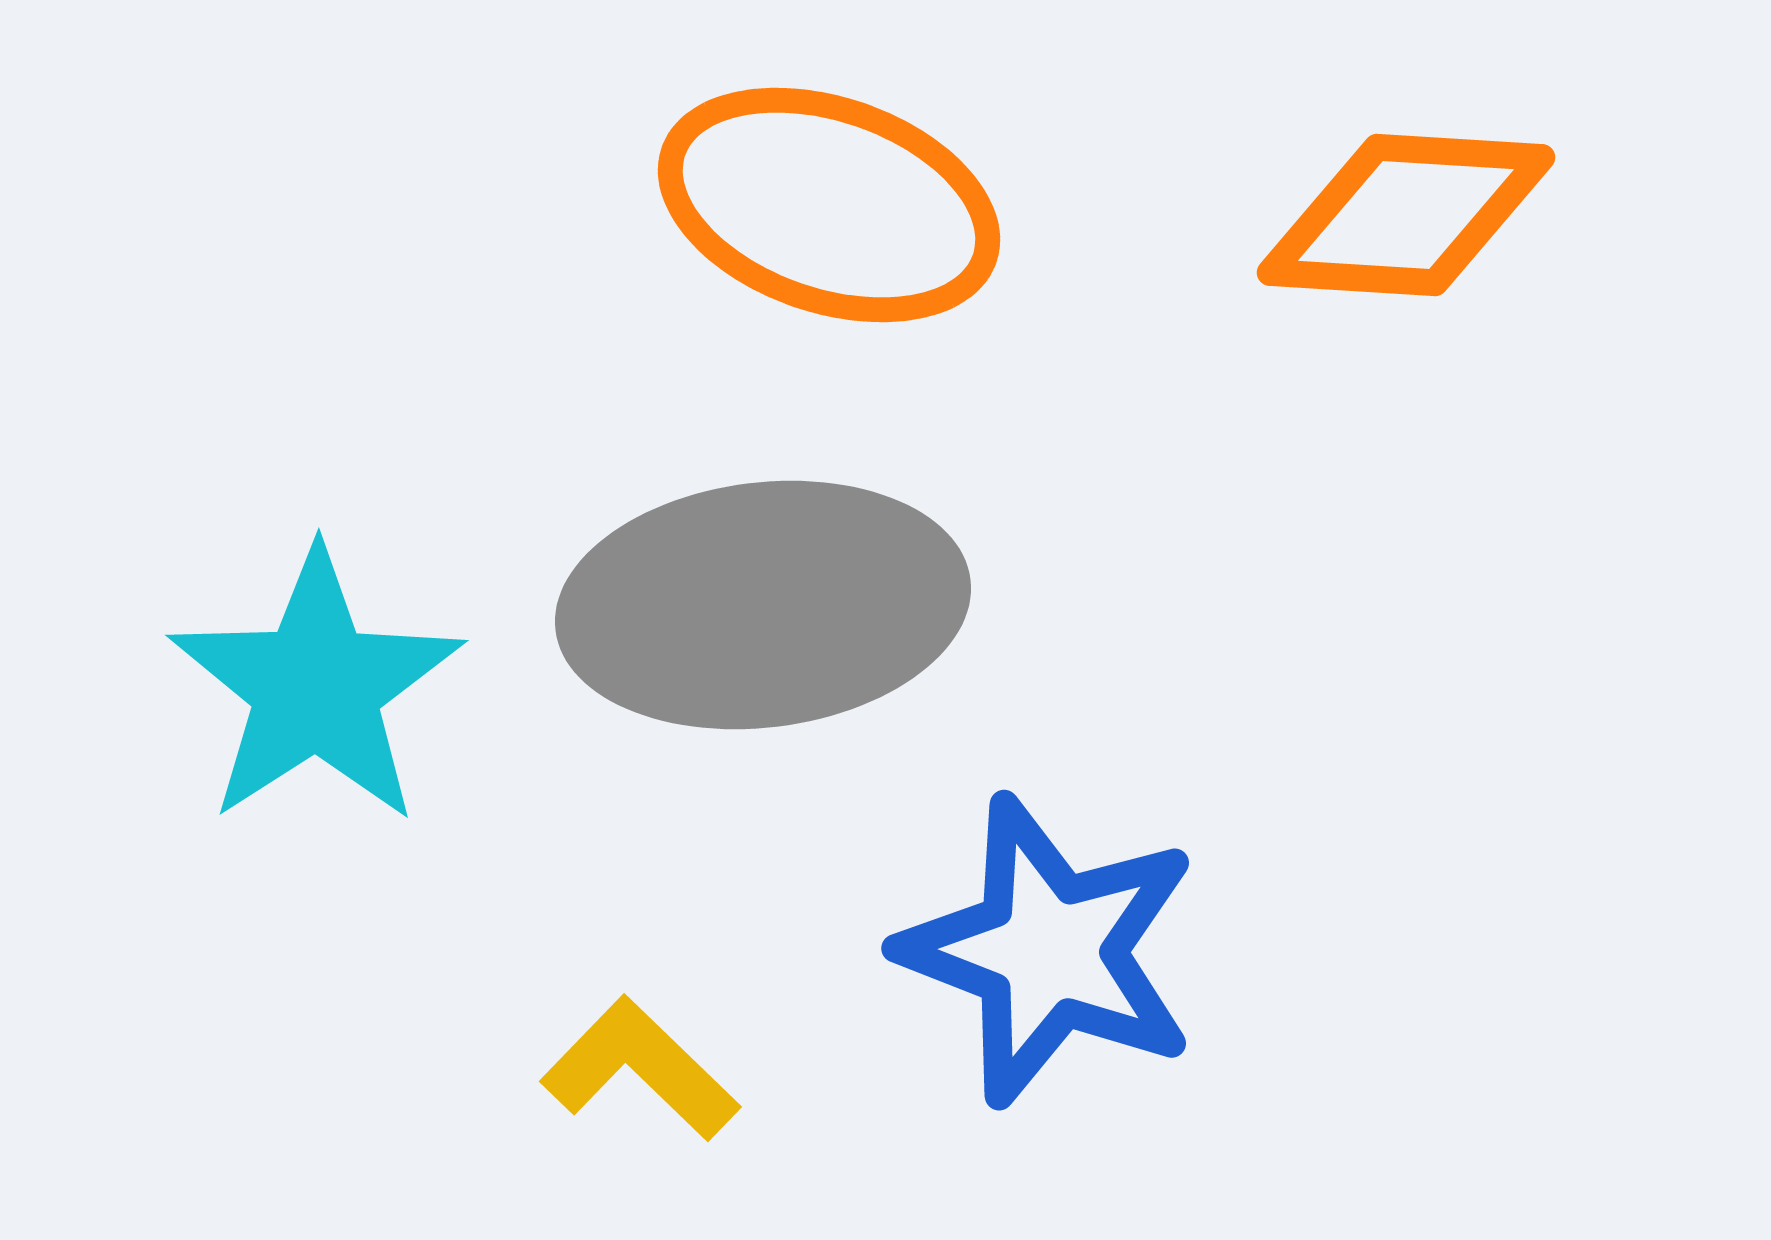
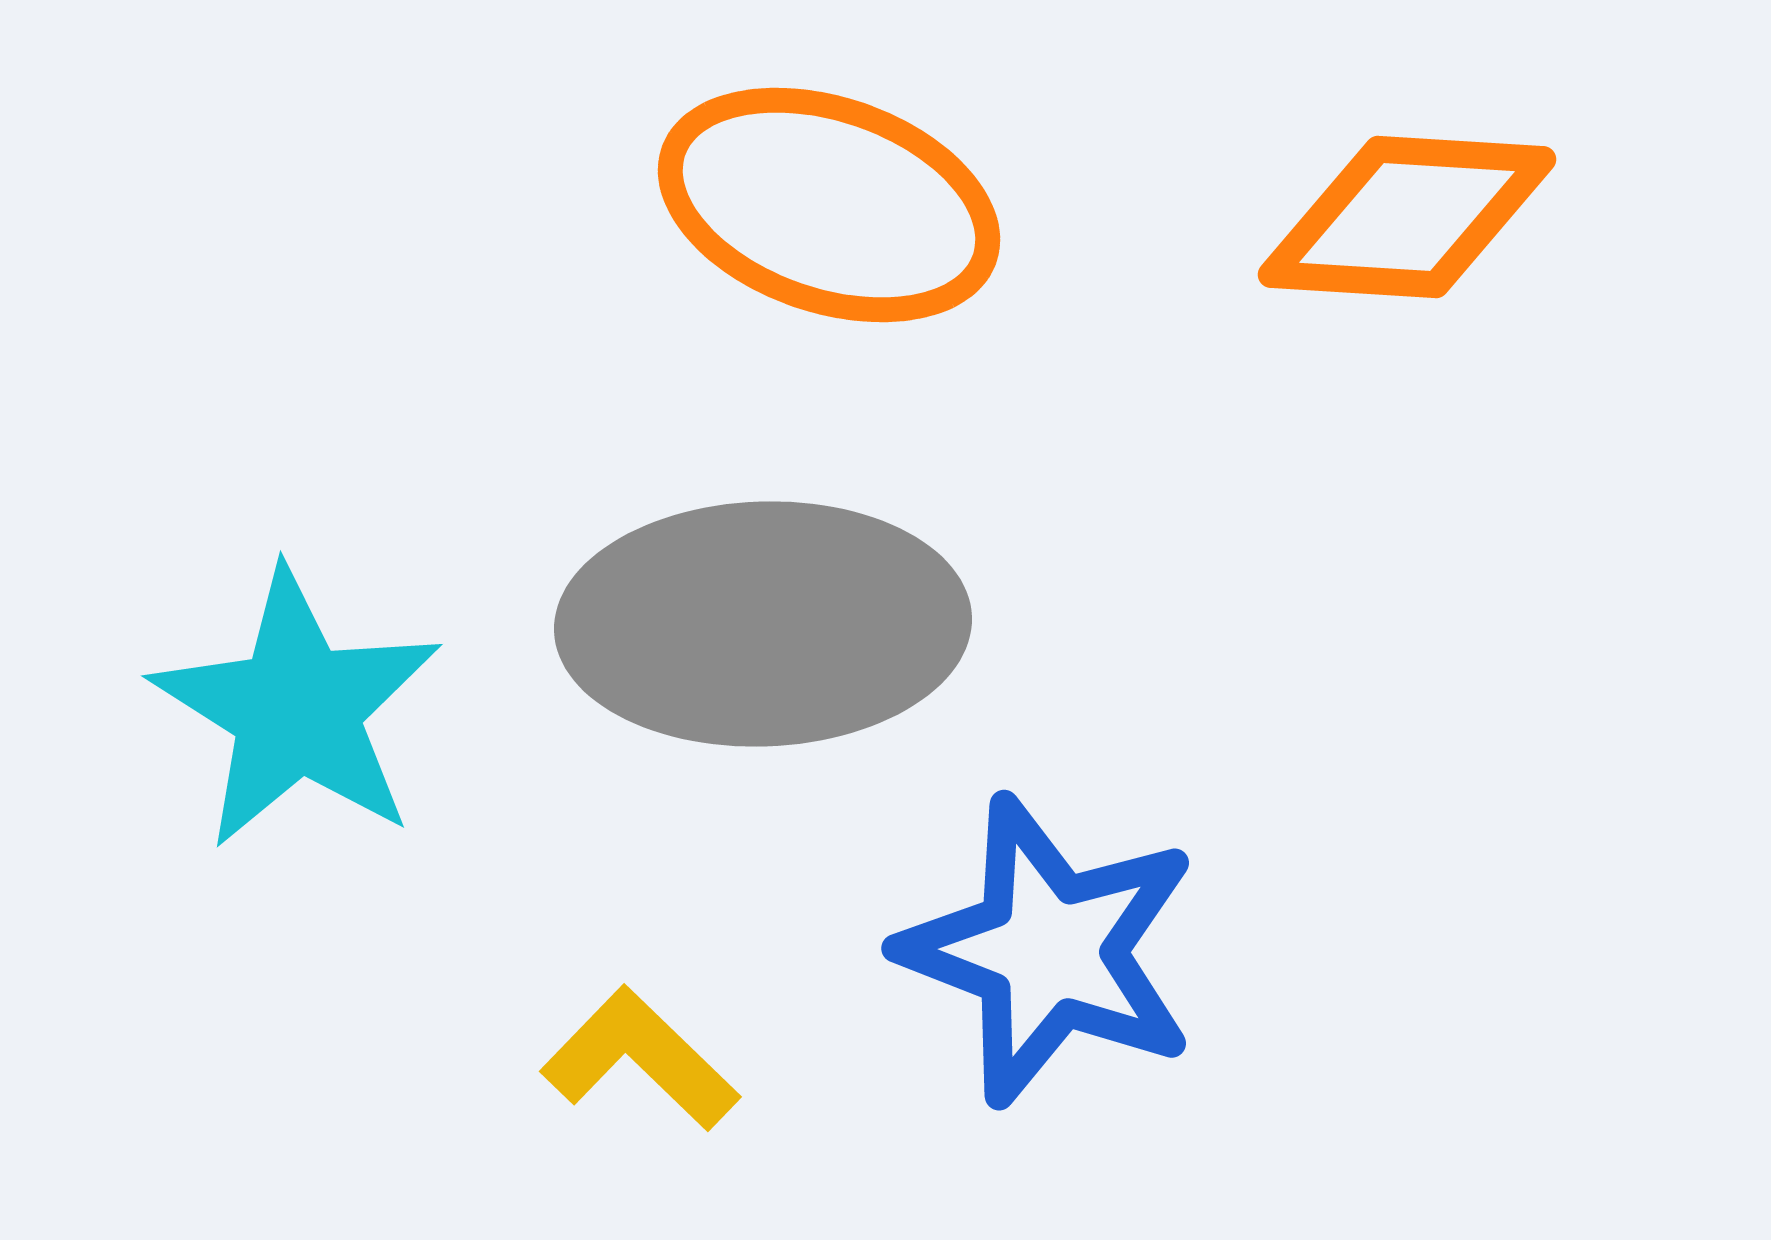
orange diamond: moved 1 px right, 2 px down
gray ellipse: moved 19 px down; rotated 5 degrees clockwise
cyan star: moved 19 px left, 22 px down; rotated 7 degrees counterclockwise
yellow L-shape: moved 10 px up
